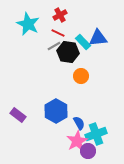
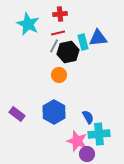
red cross: moved 1 px up; rotated 24 degrees clockwise
red line: rotated 40 degrees counterclockwise
cyan rectangle: rotated 28 degrees clockwise
gray line: rotated 32 degrees counterclockwise
black hexagon: rotated 20 degrees counterclockwise
orange circle: moved 22 px left, 1 px up
blue hexagon: moved 2 px left, 1 px down
purple rectangle: moved 1 px left, 1 px up
blue semicircle: moved 9 px right, 6 px up
cyan cross: moved 3 px right; rotated 15 degrees clockwise
pink star: rotated 25 degrees counterclockwise
purple circle: moved 1 px left, 3 px down
